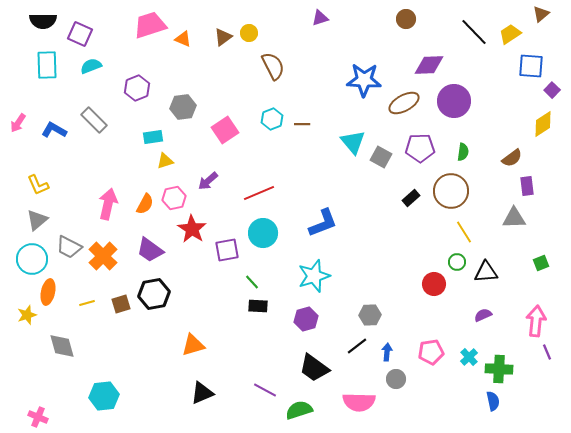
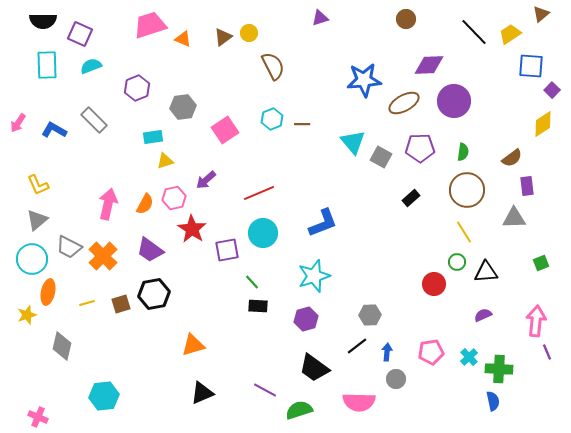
blue star at (364, 80): rotated 8 degrees counterclockwise
purple arrow at (208, 181): moved 2 px left, 1 px up
brown circle at (451, 191): moved 16 px right, 1 px up
gray diamond at (62, 346): rotated 28 degrees clockwise
